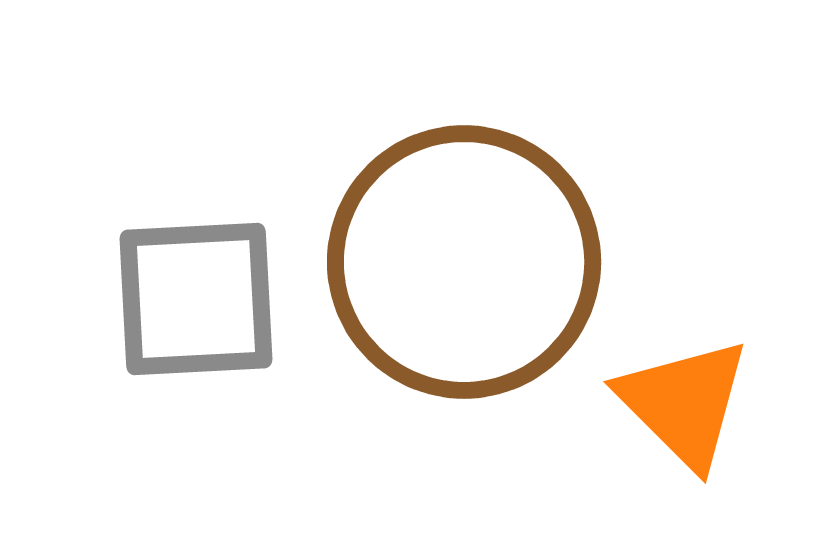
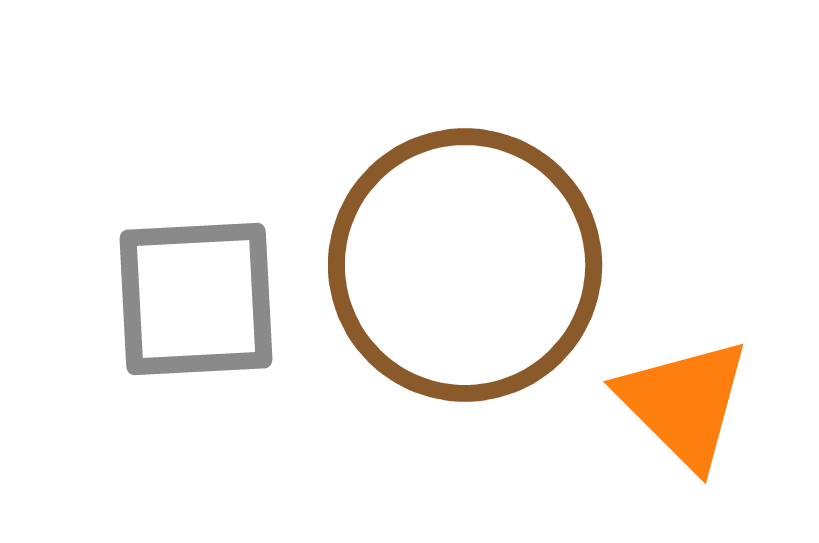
brown circle: moved 1 px right, 3 px down
